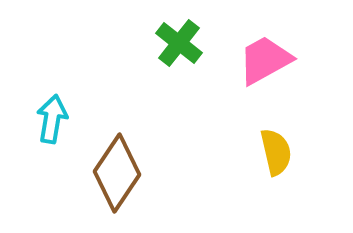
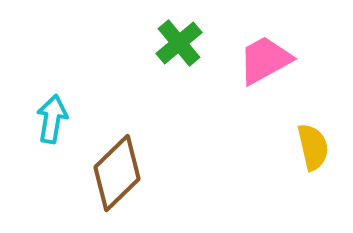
green cross: rotated 12 degrees clockwise
yellow semicircle: moved 37 px right, 5 px up
brown diamond: rotated 12 degrees clockwise
